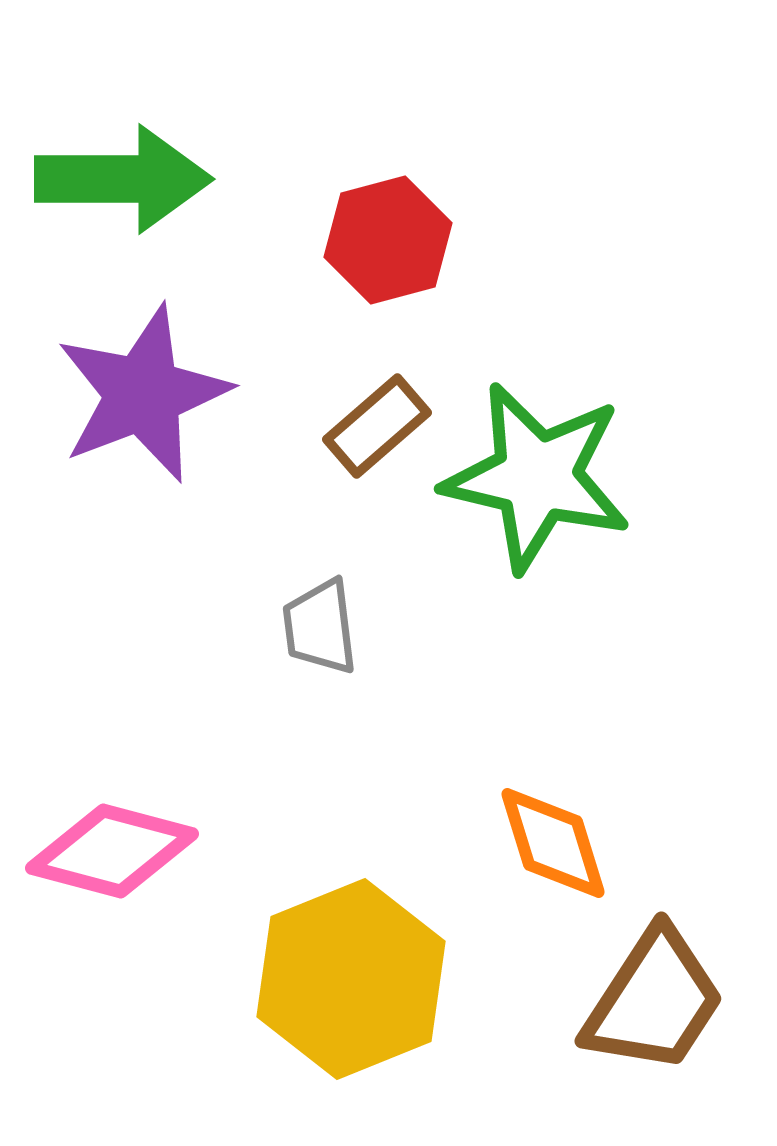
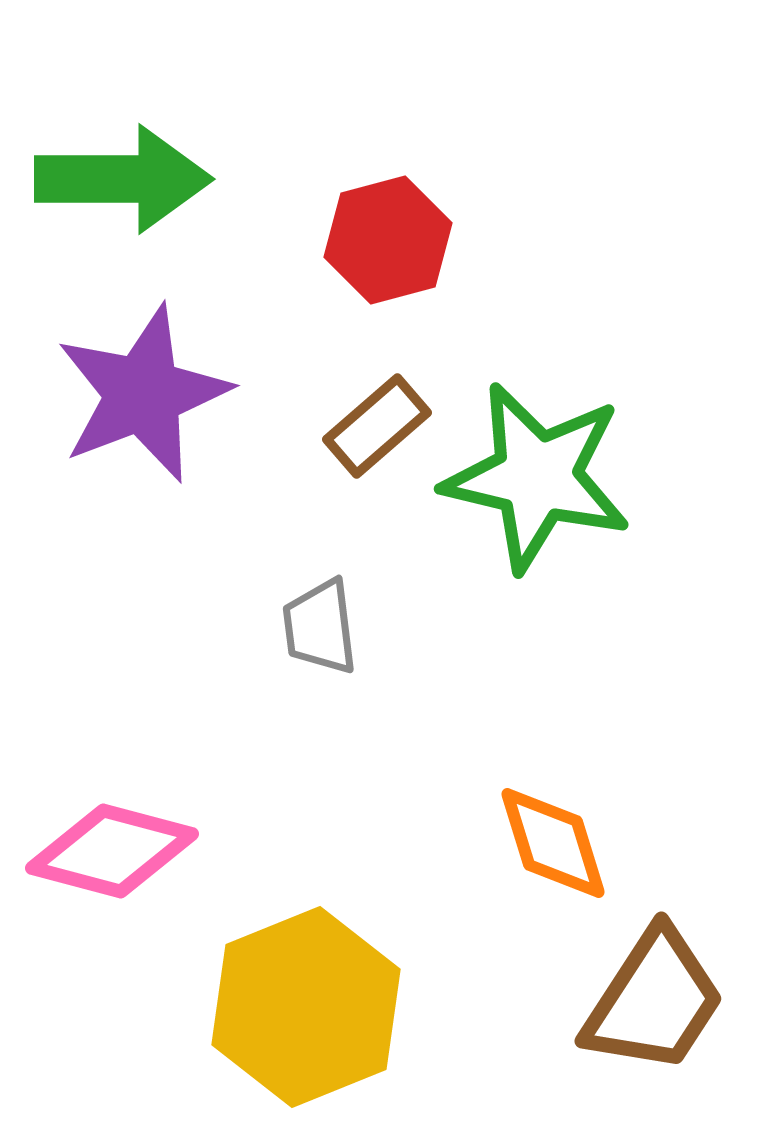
yellow hexagon: moved 45 px left, 28 px down
